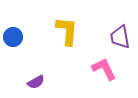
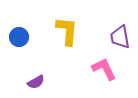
blue circle: moved 6 px right
